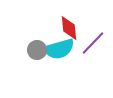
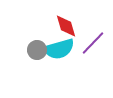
red diamond: moved 3 px left, 2 px up; rotated 10 degrees counterclockwise
